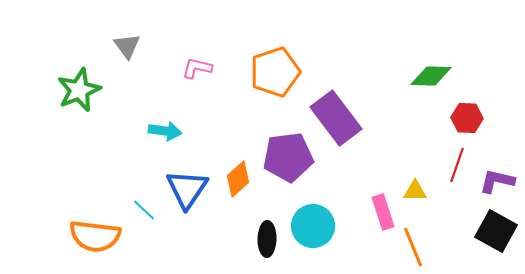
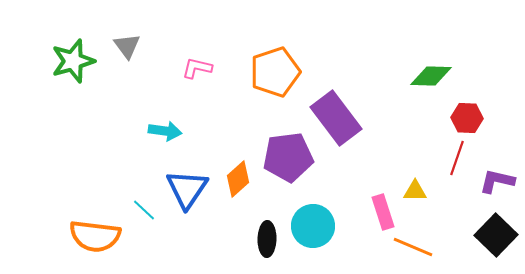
green star: moved 6 px left, 29 px up; rotated 6 degrees clockwise
red line: moved 7 px up
black square: moved 4 px down; rotated 15 degrees clockwise
orange line: rotated 45 degrees counterclockwise
